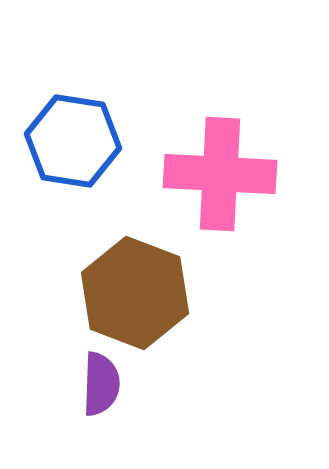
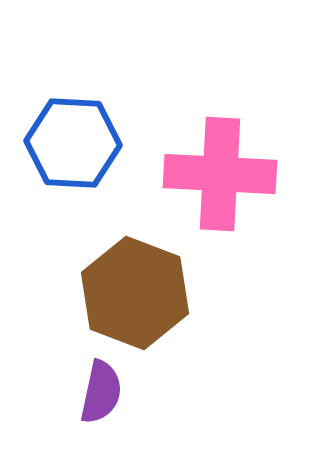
blue hexagon: moved 2 px down; rotated 6 degrees counterclockwise
purple semicircle: moved 8 px down; rotated 10 degrees clockwise
